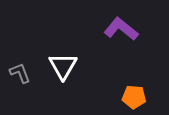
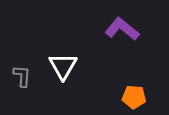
purple L-shape: moved 1 px right
gray L-shape: moved 2 px right, 3 px down; rotated 25 degrees clockwise
